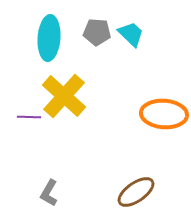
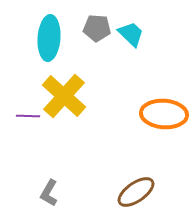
gray pentagon: moved 4 px up
purple line: moved 1 px left, 1 px up
